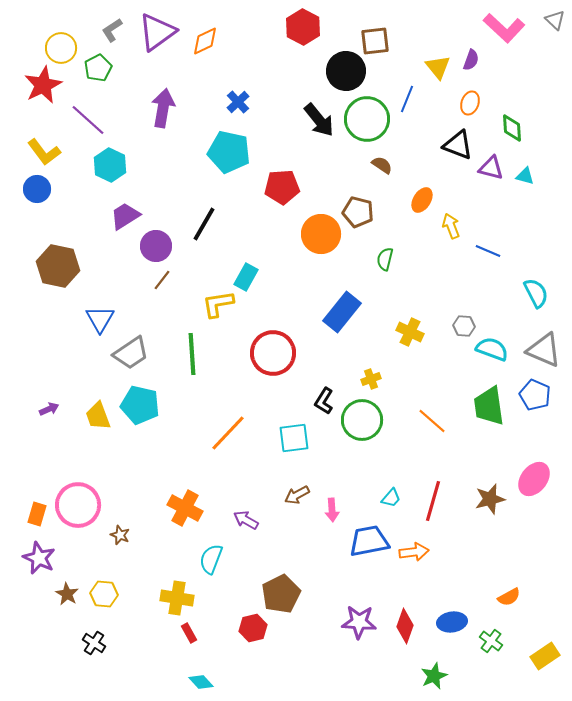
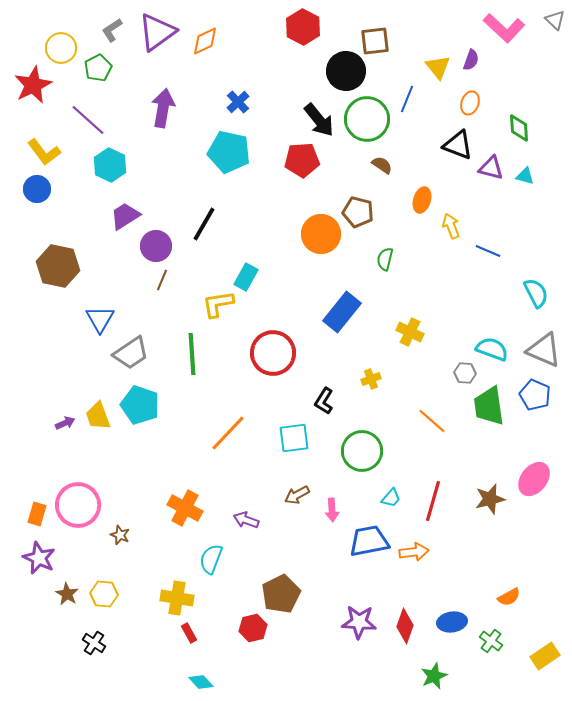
red star at (43, 85): moved 10 px left
green diamond at (512, 128): moved 7 px right
red pentagon at (282, 187): moved 20 px right, 27 px up
orange ellipse at (422, 200): rotated 15 degrees counterclockwise
brown line at (162, 280): rotated 15 degrees counterclockwise
gray hexagon at (464, 326): moved 1 px right, 47 px down
cyan pentagon at (140, 405): rotated 6 degrees clockwise
purple arrow at (49, 409): moved 16 px right, 14 px down
green circle at (362, 420): moved 31 px down
purple arrow at (246, 520): rotated 10 degrees counterclockwise
